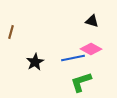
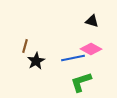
brown line: moved 14 px right, 14 px down
black star: moved 1 px right, 1 px up
